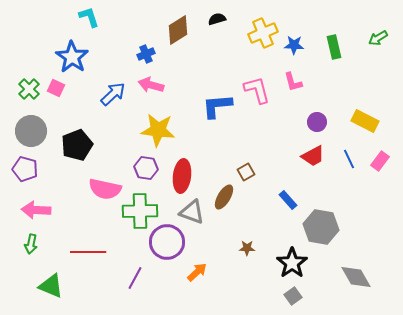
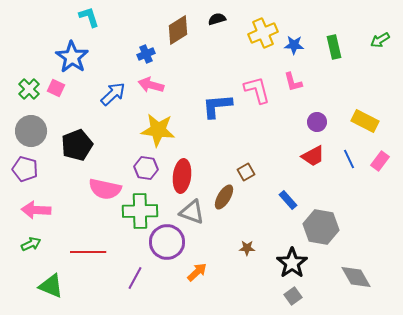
green arrow at (378, 38): moved 2 px right, 2 px down
green arrow at (31, 244): rotated 126 degrees counterclockwise
